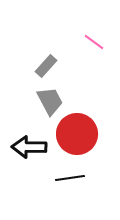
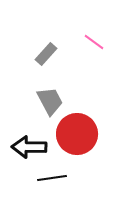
gray rectangle: moved 12 px up
black line: moved 18 px left
